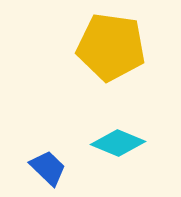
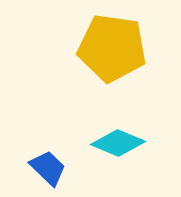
yellow pentagon: moved 1 px right, 1 px down
